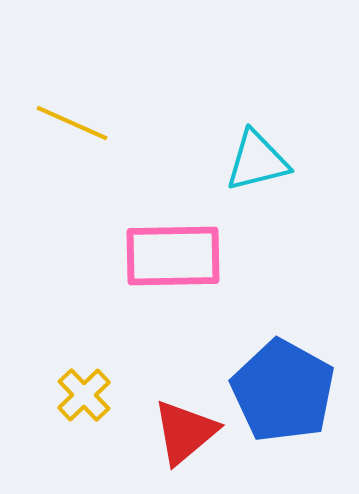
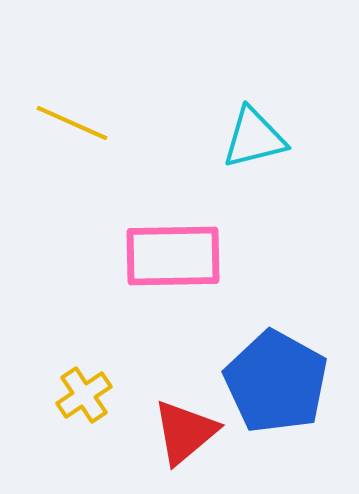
cyan triangle: moved 3 px left, 23 px up
blue pentagon: moved 7 px left, 9 px up
yellow cross: rotated 10 degrees clockwise
